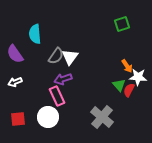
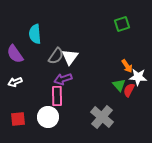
pink rectangle: rotated 24 degrees clockwise
